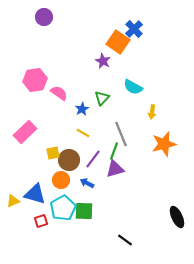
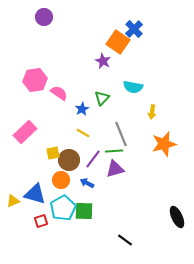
cyan semicircle: rotated 18 degrees counterclockwise
green line: rotated 66 degrees clockwise
